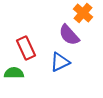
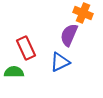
orange cross: rotated 18 degrees counterclockwise
purple semicircle: rotated 65 degrees clockwise
green semicircle: moved 1 px up
